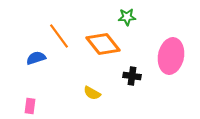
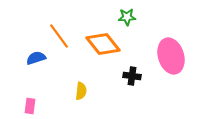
pink ellipse: rotated 28 degrees counterclockwise
yellow semicircle: moved 11 px left, 2 px up; rotated 114 degrees counterclockwise
